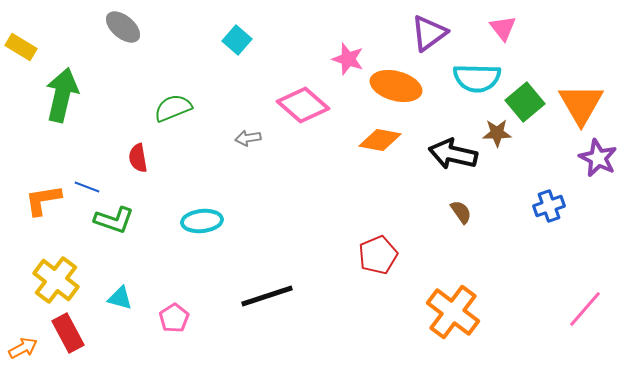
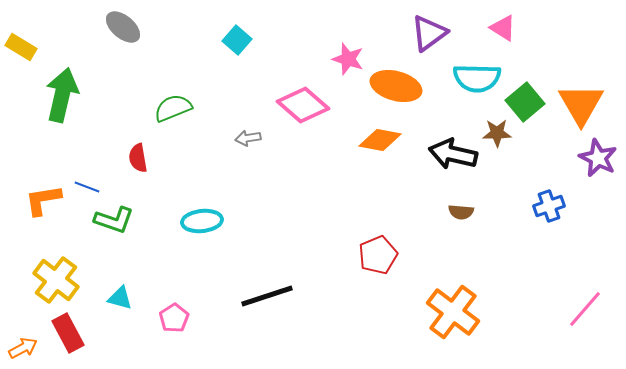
pink triangle: rotated 20 degrees counterclockwise
brown semicircle: rotated 130 degrees clockwise
